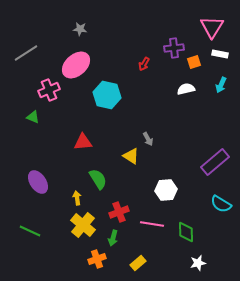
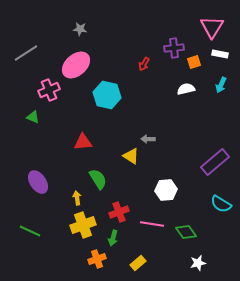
gray arrow: rotated 120 degrees clockwise
yellow cross: rotated 30 degrees clockwise
green diamond: rotated 35 degrees counterclockwise
